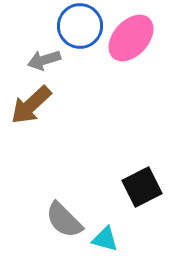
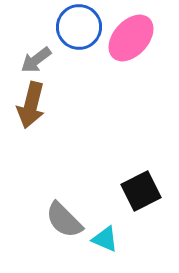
blue circle: moved 1 px left, 1 px down
gray arrow: moved 8 px left; rotated 20 degrees counterclockwise
brown arrow: rotated 33 degrees counterclockwise
black square: moved 1 px left, 4 px down
cyan triangle: rotated 8 degrees clockwise
